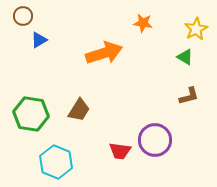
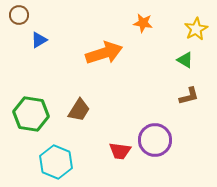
brown circle: moved 4 px left, 1 px up
green triangle: moved 3 px down
